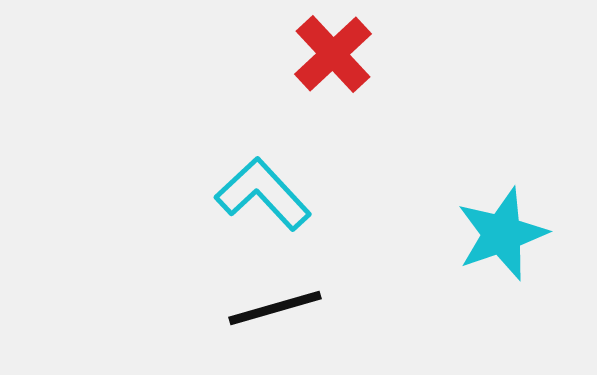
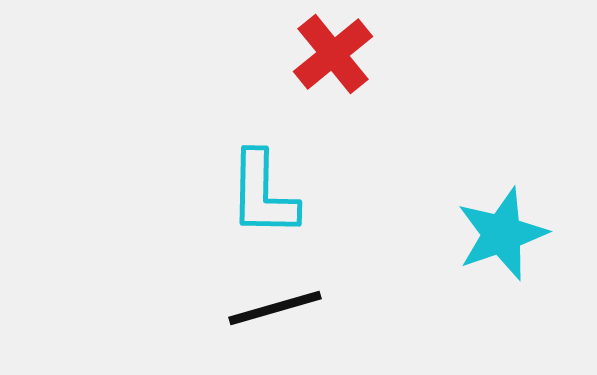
red cross: rotated 4 degrees clockwise
cyan L-shape: rotated 136 degrees counterclockwise
